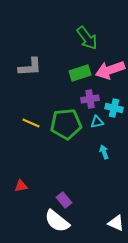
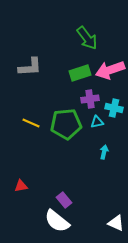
cyan arrow: rotated 32 degrees clockwise
